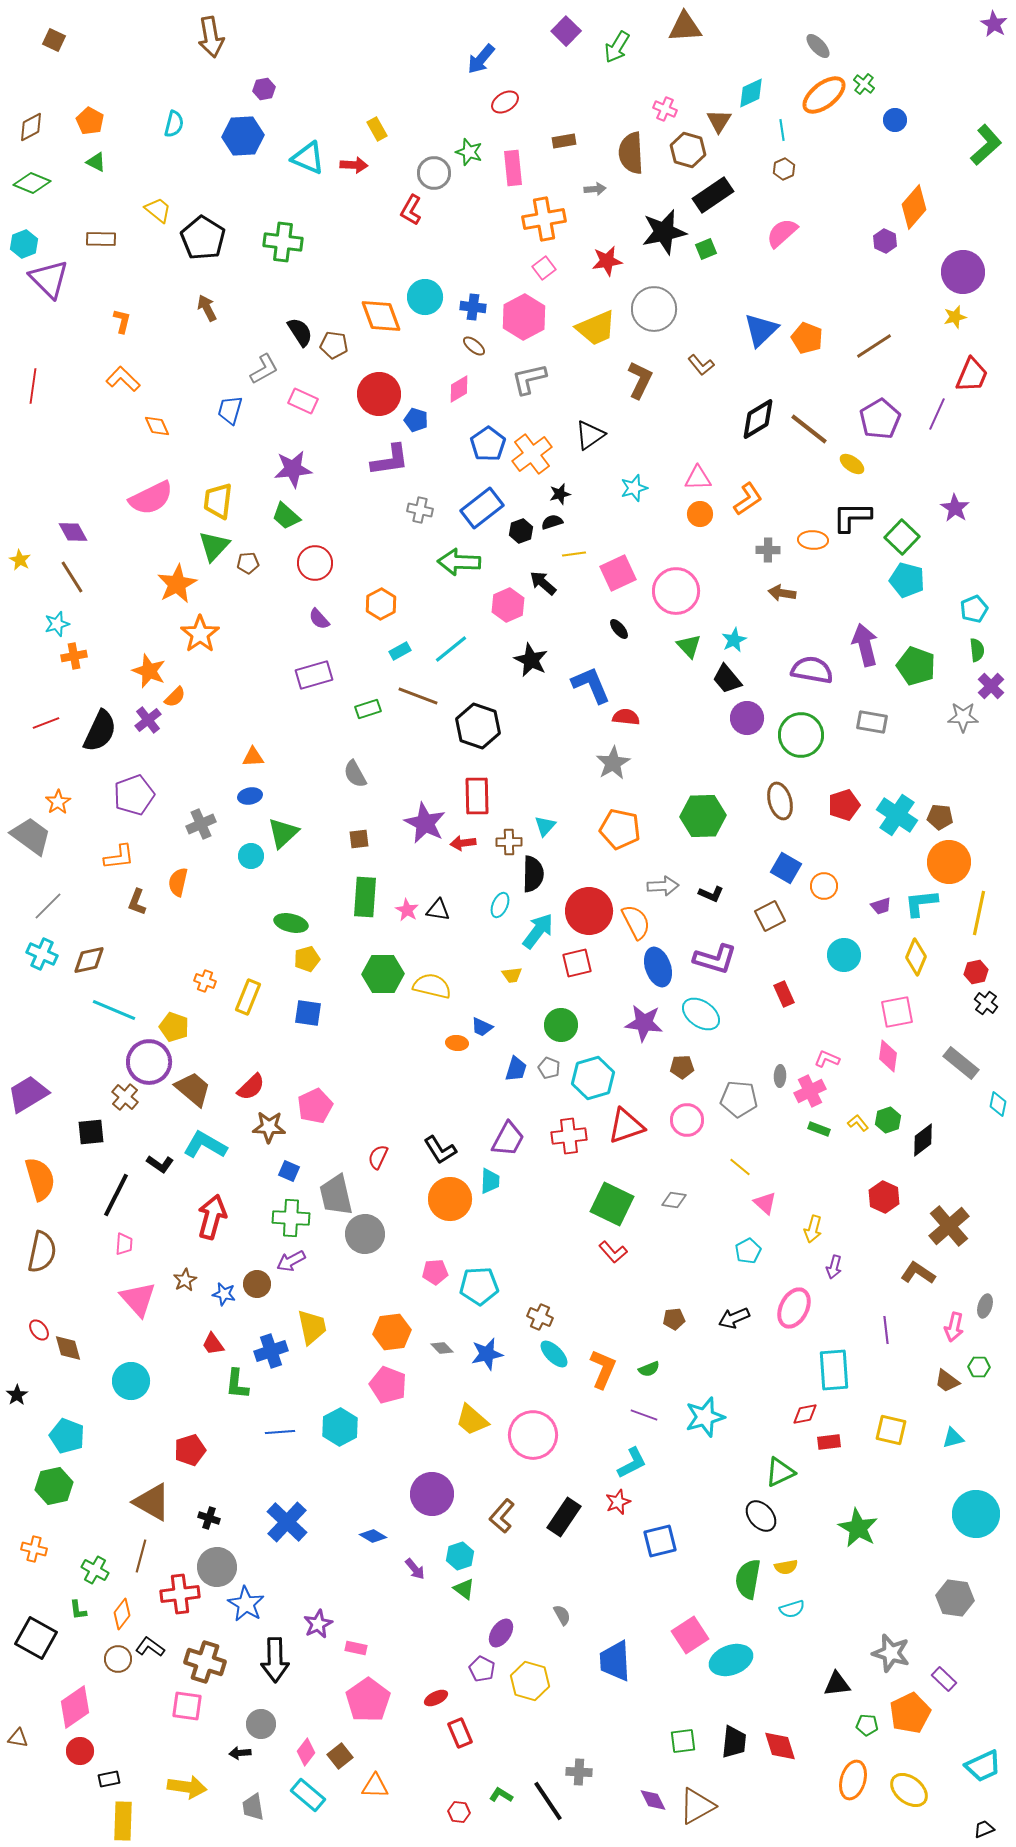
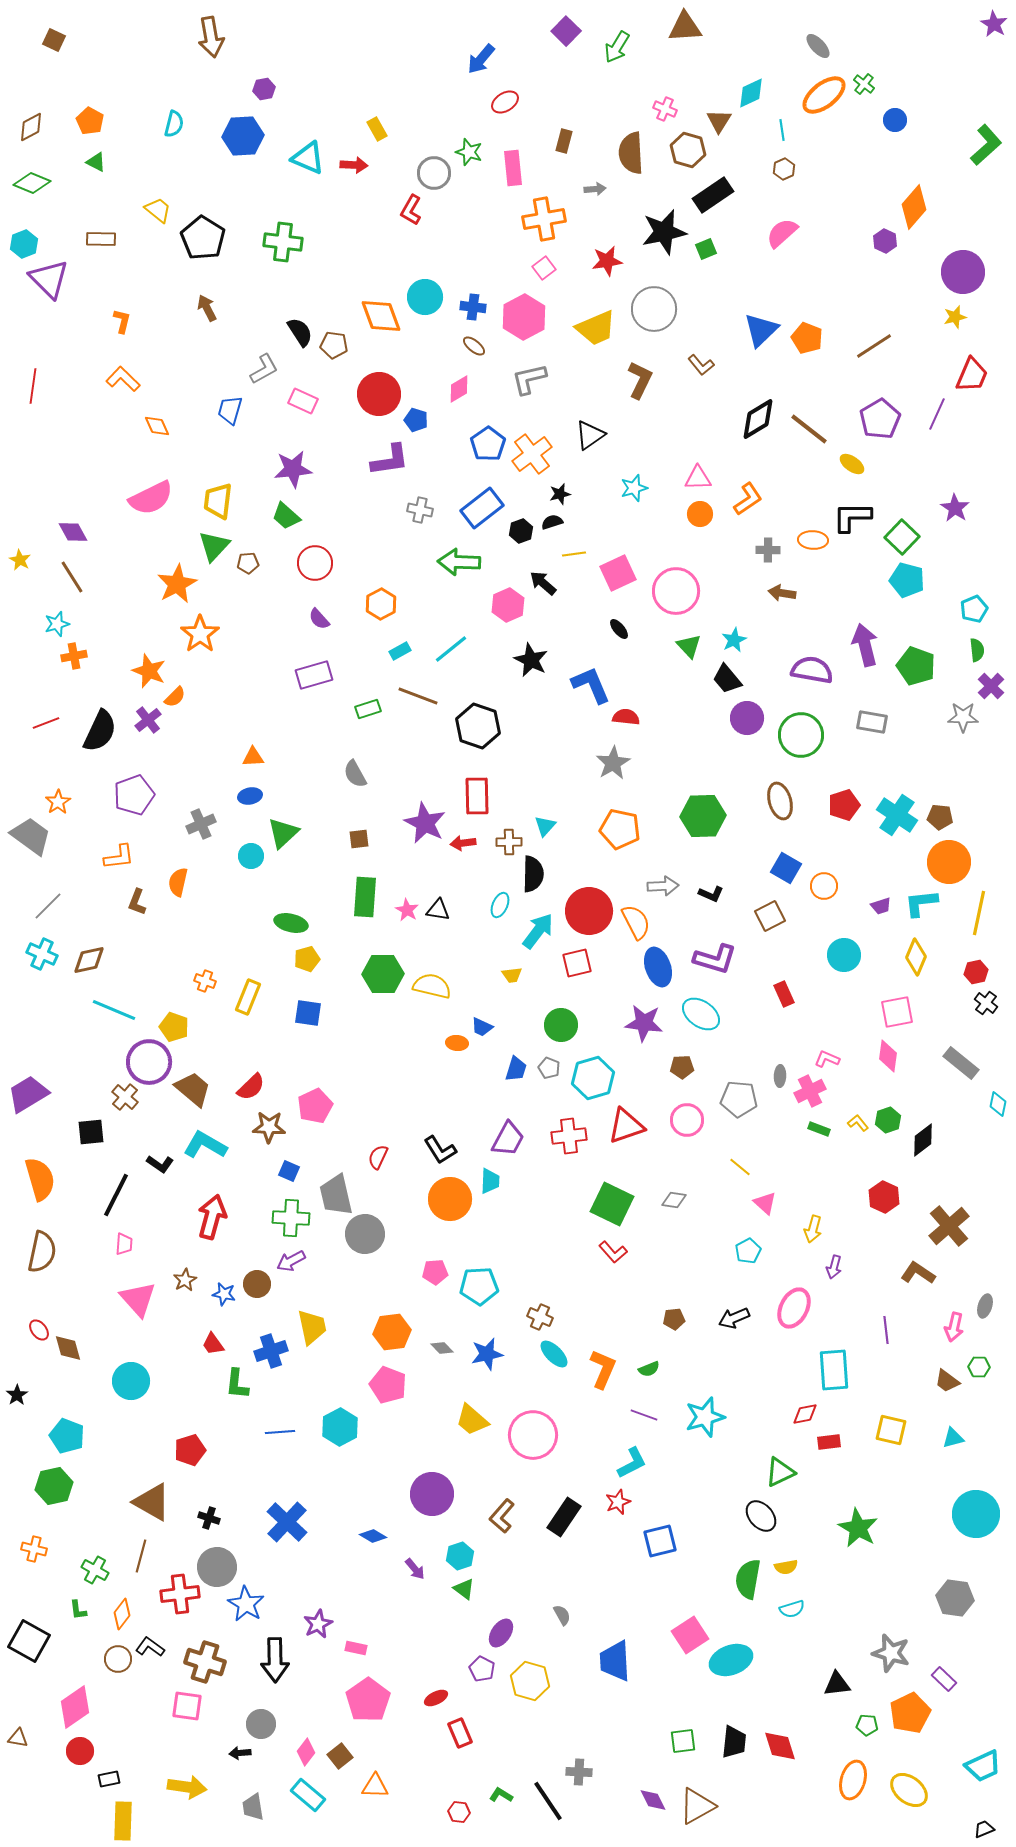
brown rectangle at (564, 141): rotated 65 degrees counterclockwise
black square at (36, 1638): moved 7 px left, 3 px down
